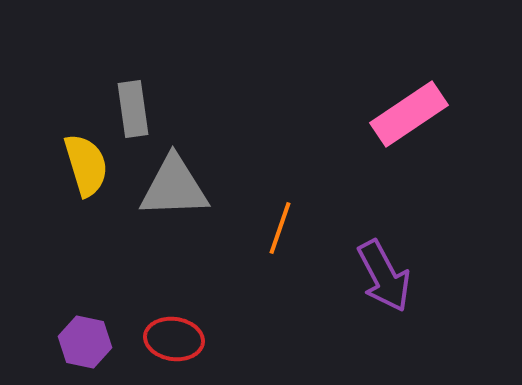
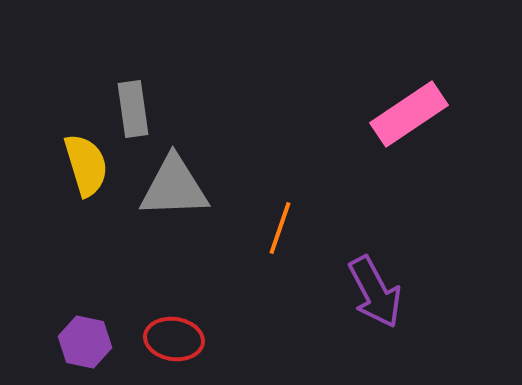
purple arrow: moved 9 px left, 16 px down
